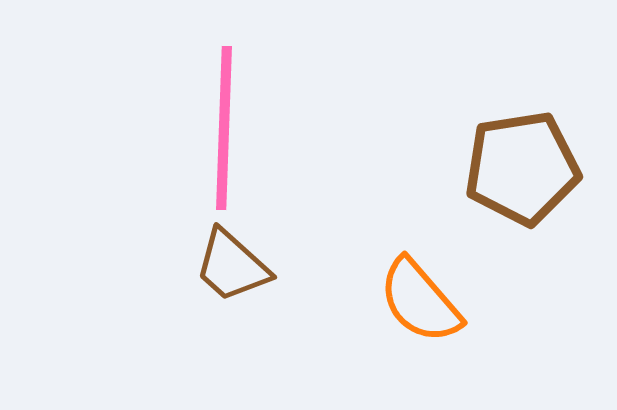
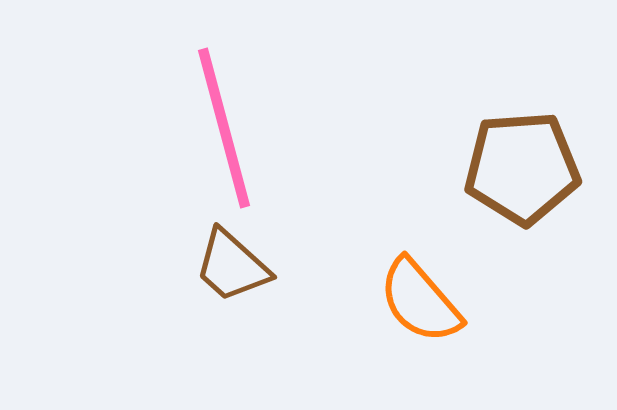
pink line: rotated 17 degrees counterclockwise
brown pentagon: rotated 5 degrees clockwise
